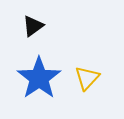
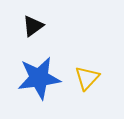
blue star: rotated 27 degrees clockwise
